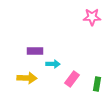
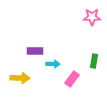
yellow arrow: moved 7 px left
green rectangle: moved 3 px left, 23 px up
